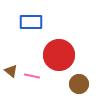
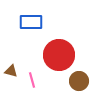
brown triangle: rotated 24 degrees counterclockwise
pink line: moved 4 px down; rotated 63 degrees clockwise
brown circle: moved 3 px up
